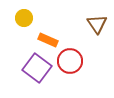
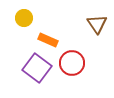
red circle: moved 2 px right, 2 px down
